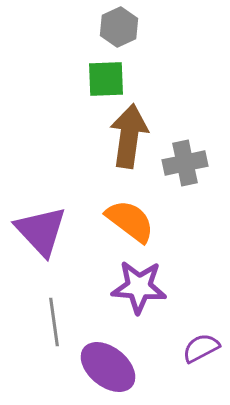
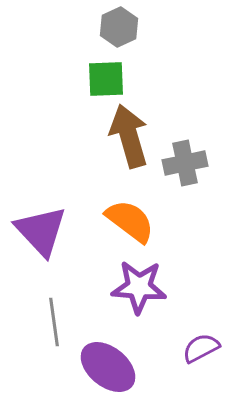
brown arrow: rotated 24 degrees counterclockwise
